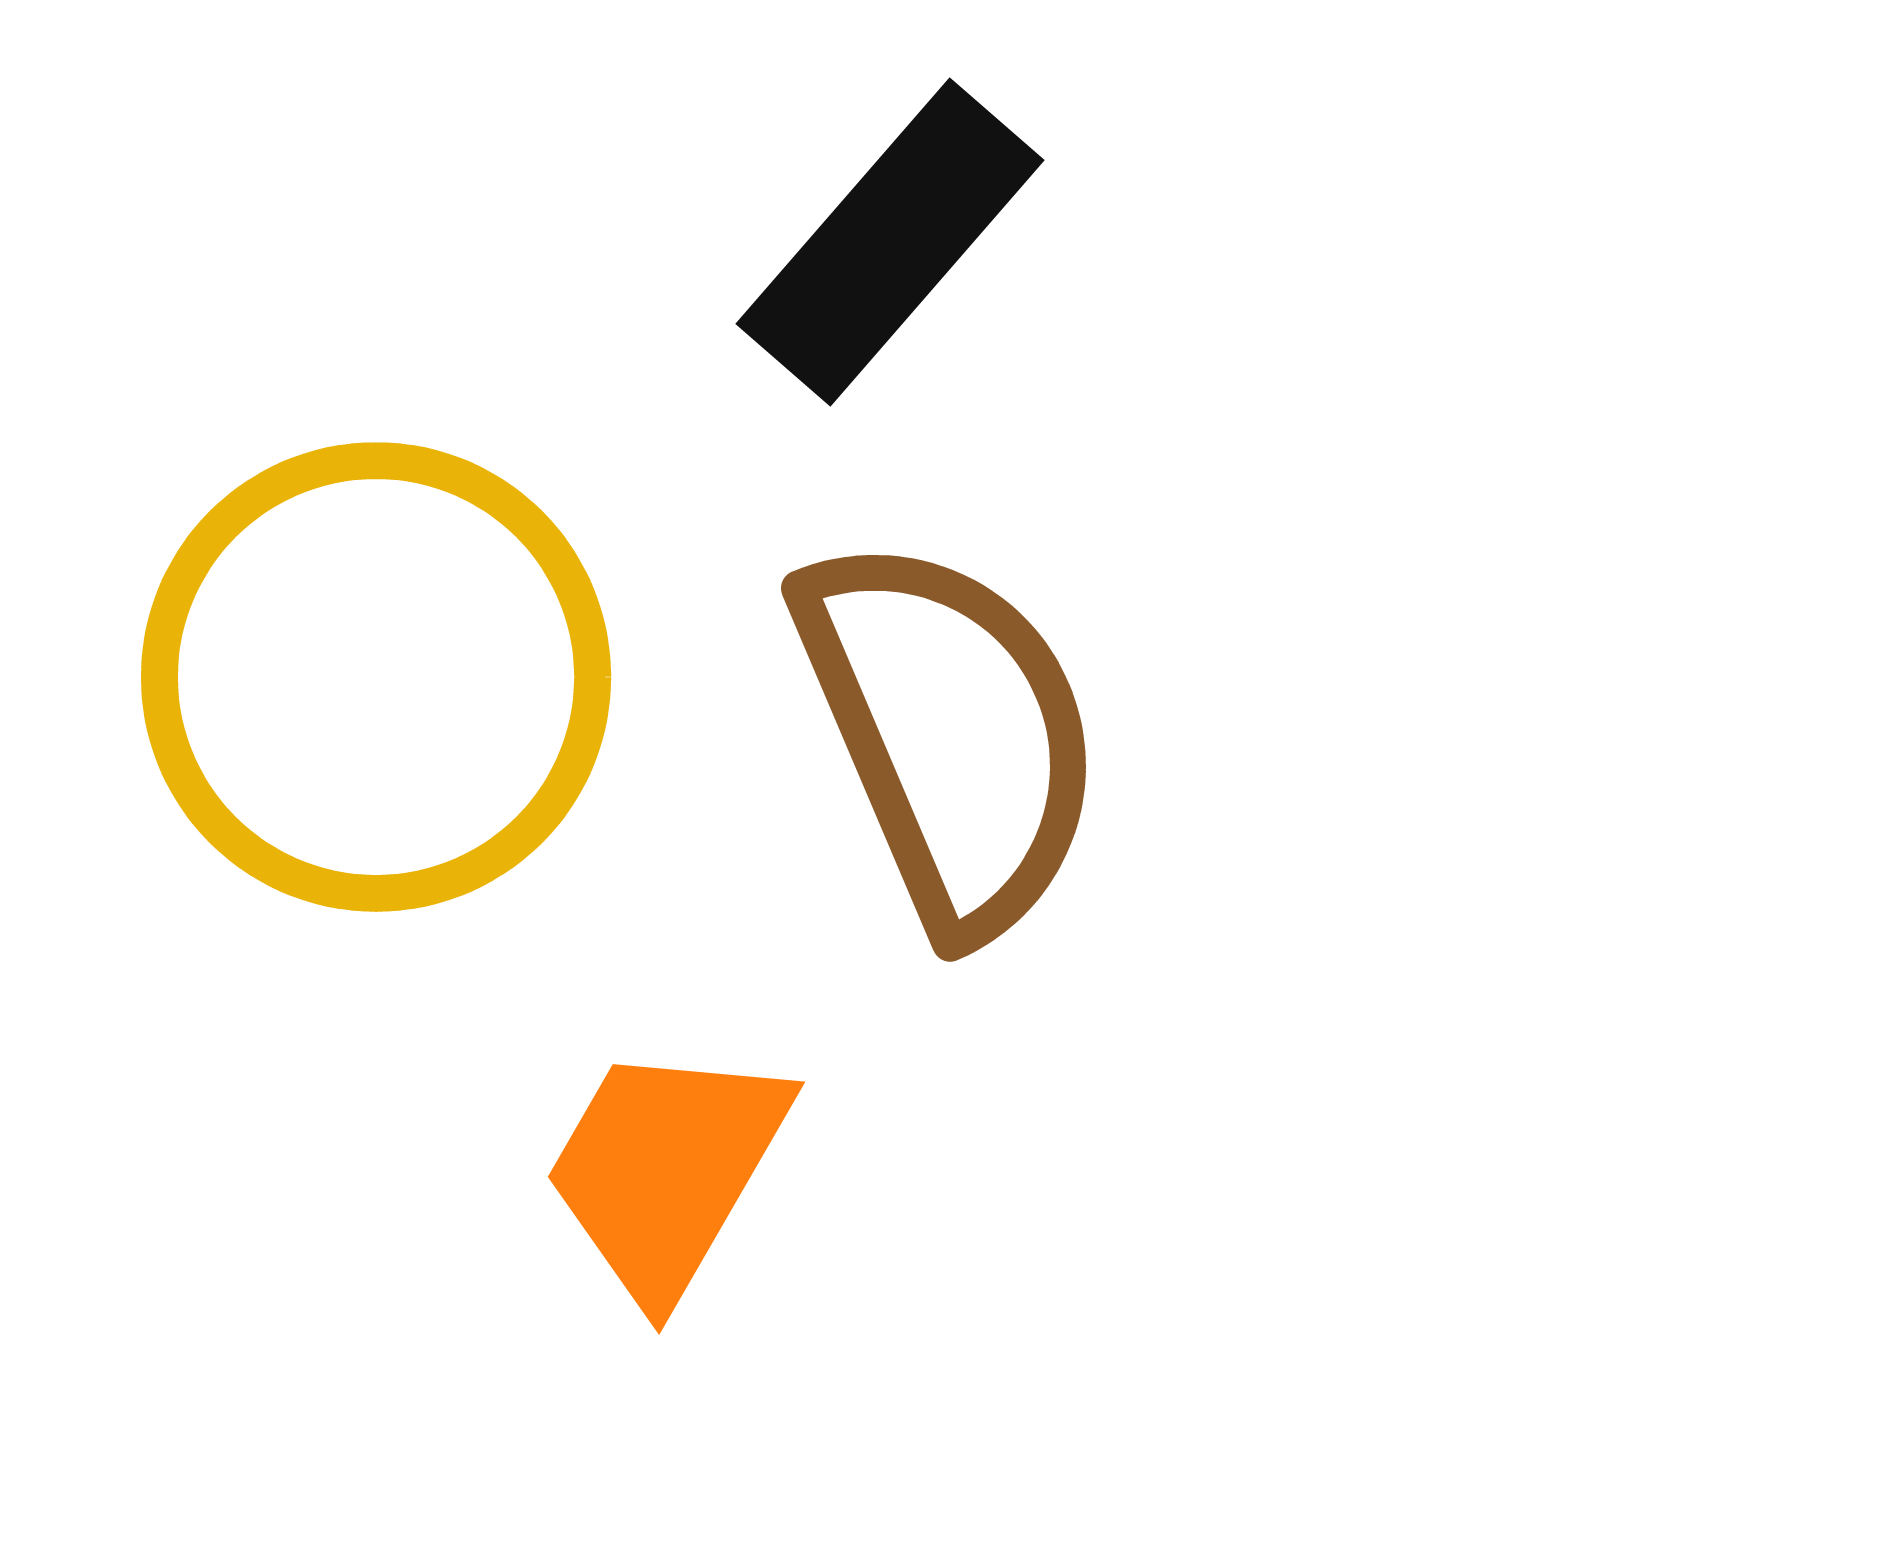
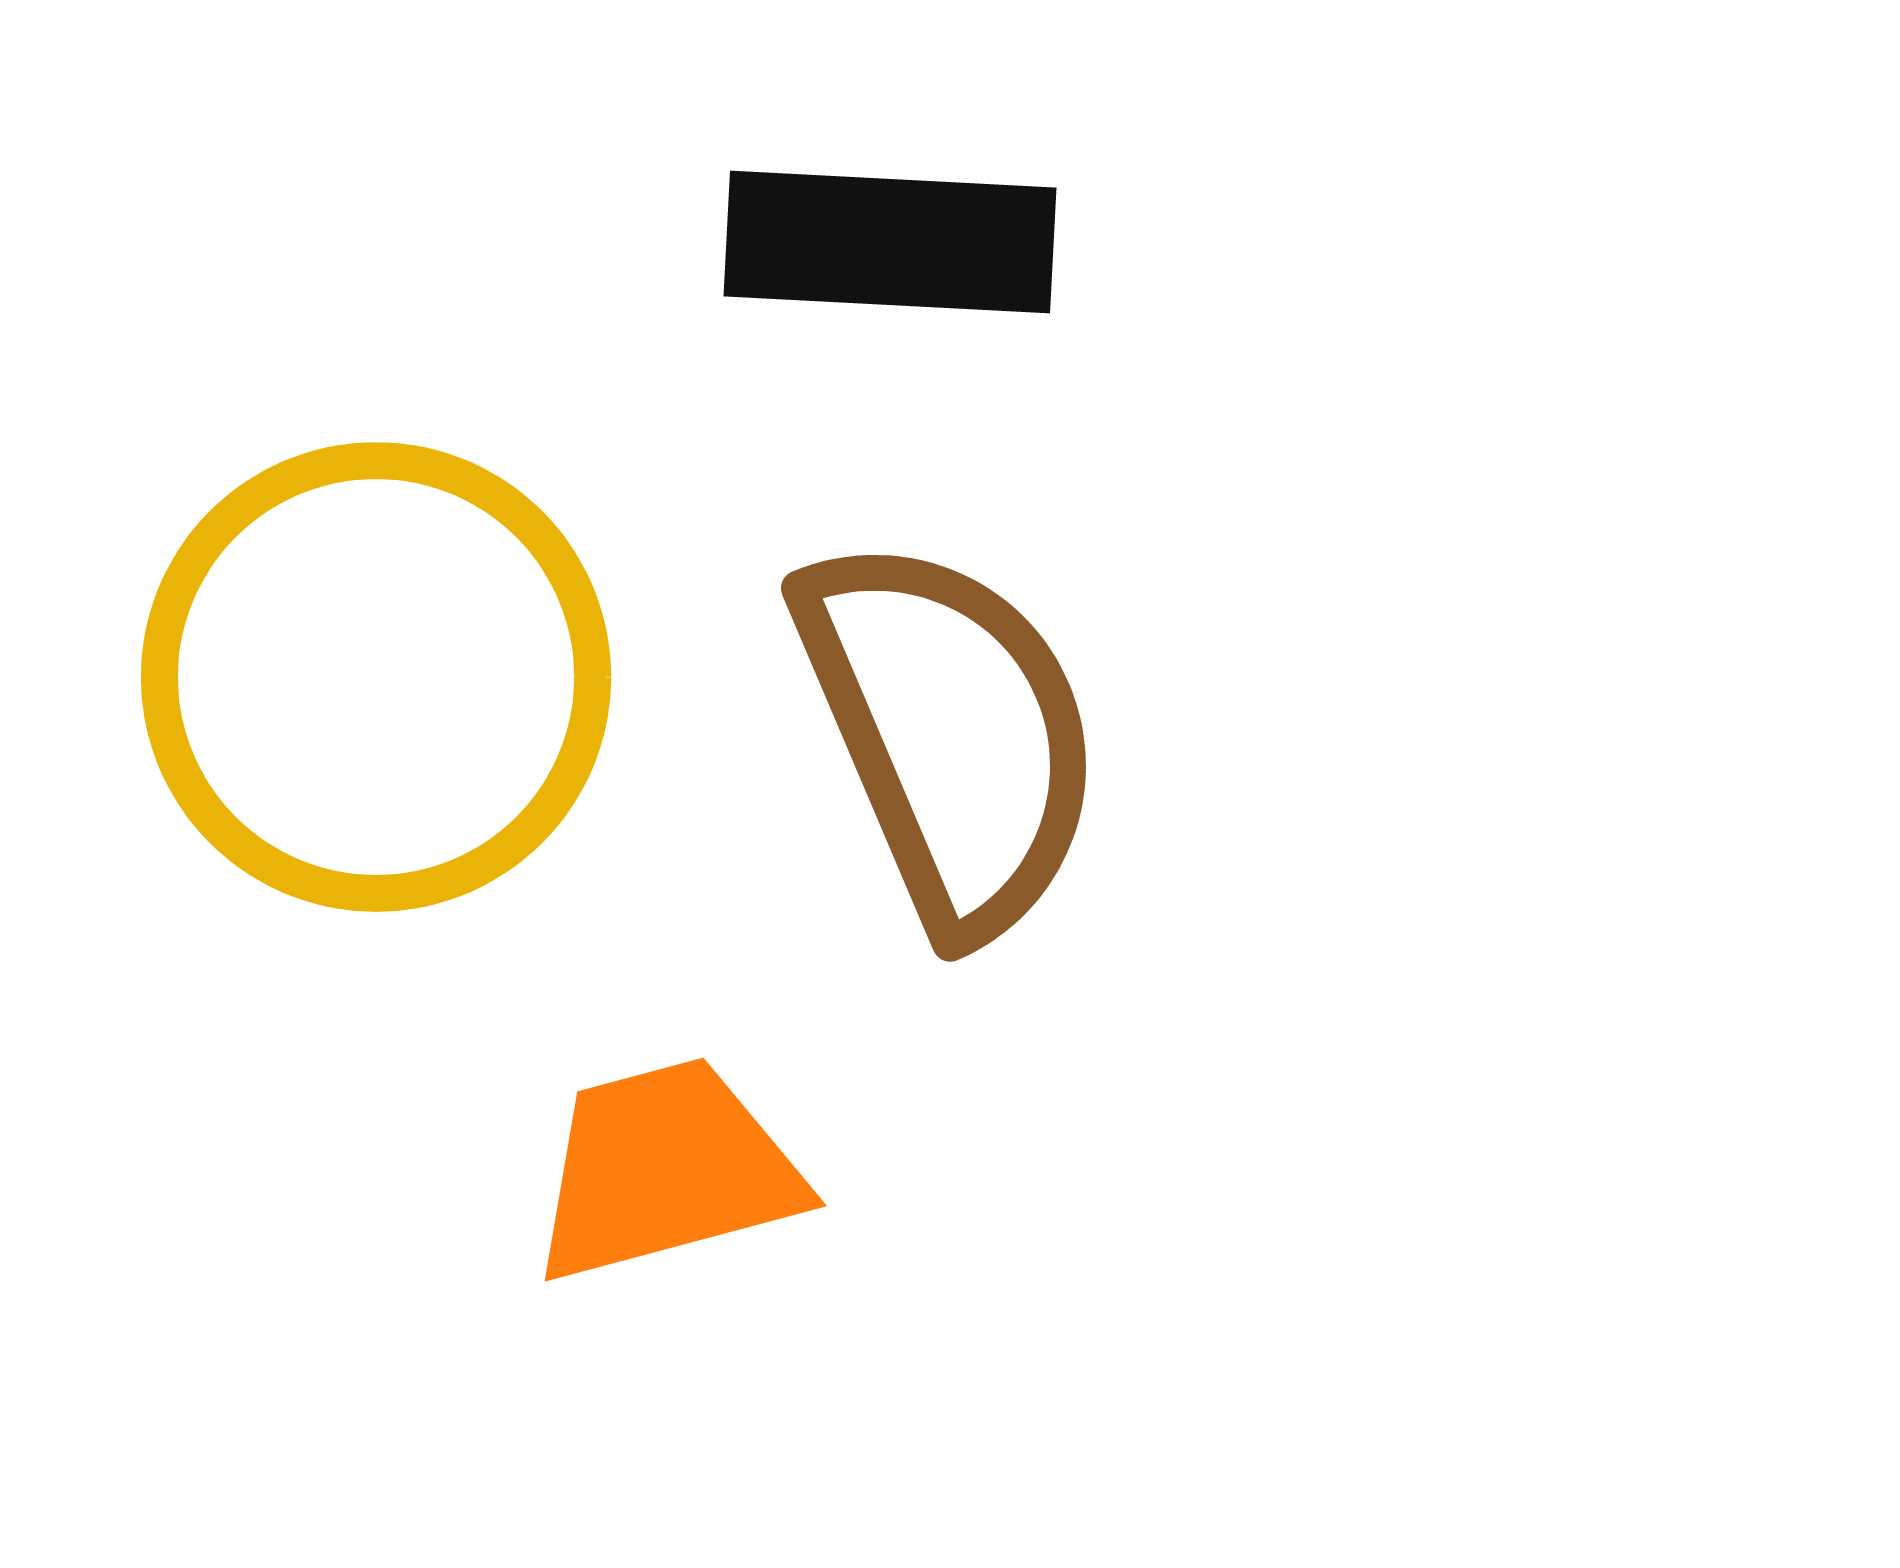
black rectangle: rotated 52 degrees clockwise
orange trapezoid: rotated 45 degrees clockwise
